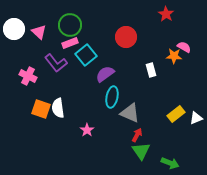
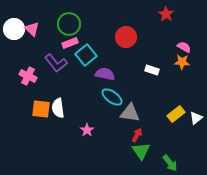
green circle: moved 1 px left, 1 px up
pink triangle: moved 7 px left, 3 px up
orange star: moved 8 px right, 6 px down
white rectangle: moved 1 px right; rotated 56 degrees counterclockwise
purple semicircle: rotated 48 degrees clockwise
cyan ellipse: rotated 65 degrees counterclockwise
orange square: rotated 12 degrees counterclockwise
gray triangle: rotated 15 degrees counterclockwise
white triangle: rotated 16 degrees counterclockwise
green arrow: rotated 30 degrees clockwise
